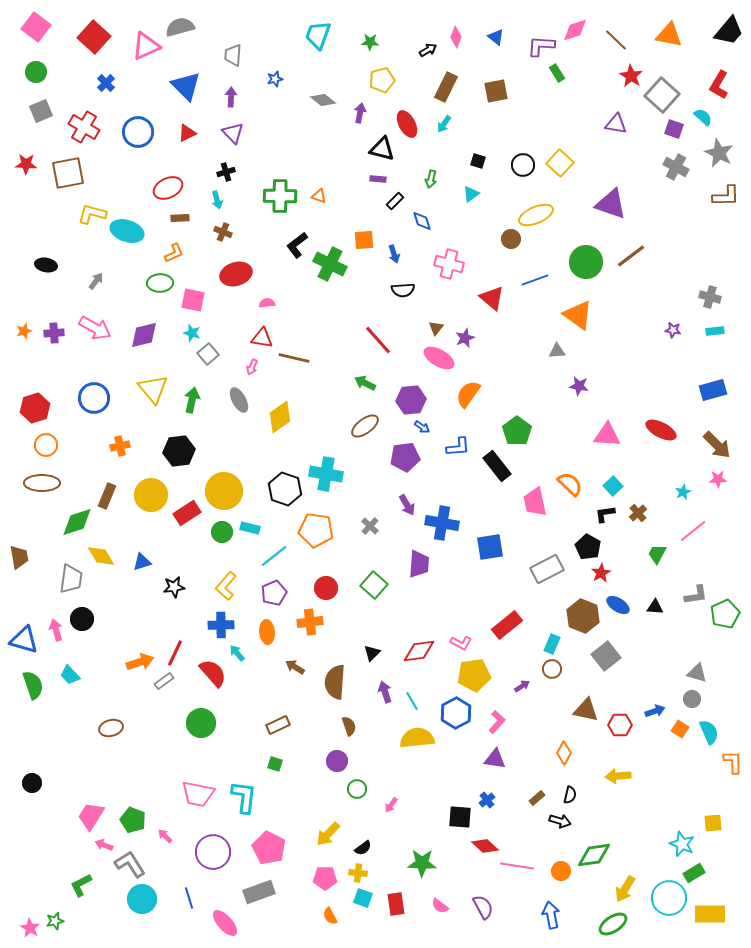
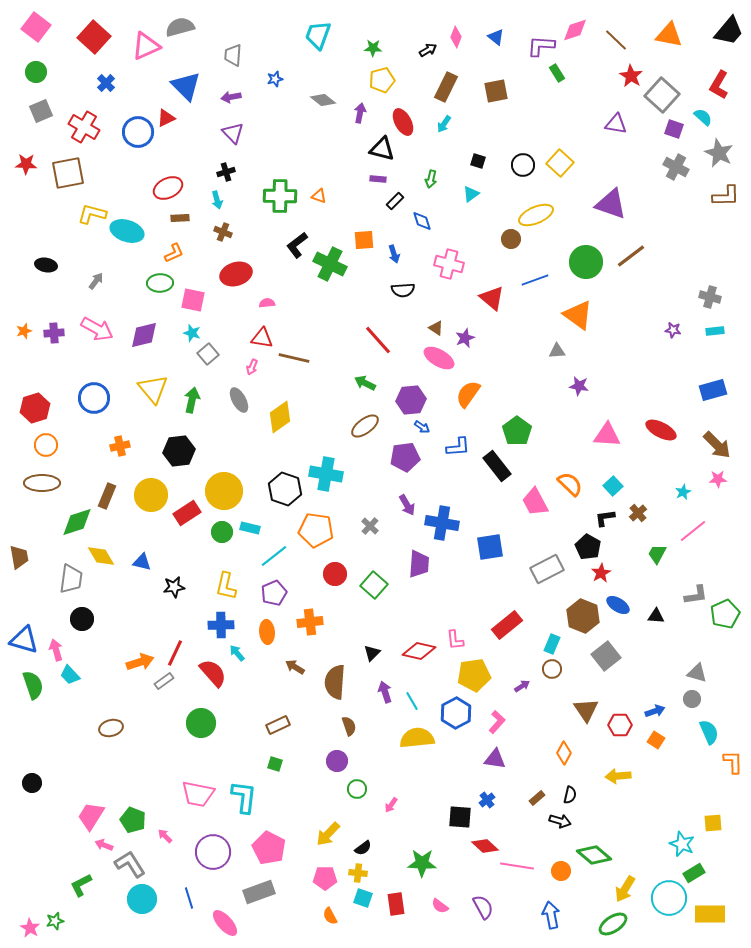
green star at (370, 42): moved 3 px right, 6 px down
purple arrow at (231, 97): rotated 102 degrees counterclockwise
red ellipse at (407, 124): moved 4 px left, 2 px up
red triangle at (187, 133): moved 21 px left, 15 px up
pink arrow at (95, 328): moved 2 px right, 1 px down
brown triangle at (436, 328): rotated 35 degrees counterclockwise
pink trapezoid at (535, 502): rotated 16 degrees counterclockwise
black L-shape at (605, 514): moved 4 px down
blue triangle at (142, 562): rotated 30 degrees clockwise
yellow L-shape at (226, 586): rotated 28 degrees counterclockwise
red circle at (326, 588): moved 9 px right, 14 px up
black triangle at (655, 607): moved 1 px right, 9 px down
pink arrow at (56, 630): moved 20 px down
pink L-shape at (461, 643): moved 6 px left, 3 px up; rotated 55 degrees clockwise
red diamond at (419, 651): rotated 20 degrees clockwise
brown triangle at (586, 710): rotated 44 degrees clockwise
orange square at (680, 729): moved 24 px left, 11 px down
green diamond at (594, 855): rotated 48 degrees clockwise
